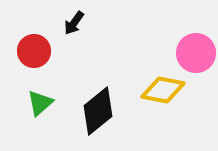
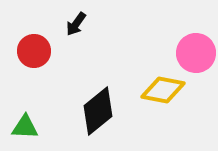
black arrow: moved 2 px right, 1 px down
green triangle: moved 15 px left, 24 px down; rotated 44 degrees clockwise
